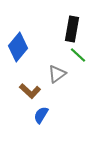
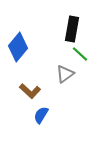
green line: moved 2 px right, 1 px up
gray triangle: moved 8 px right
